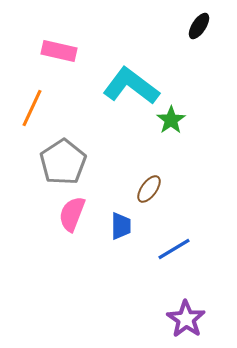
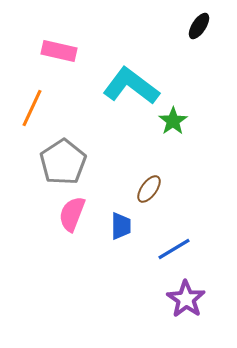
green star: moved 2 px right, 1 px down
purple star: moved 20 px up
